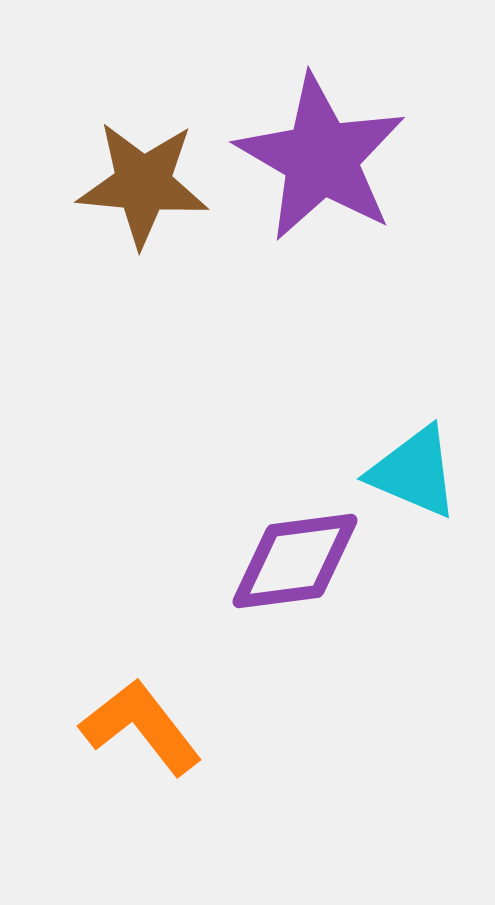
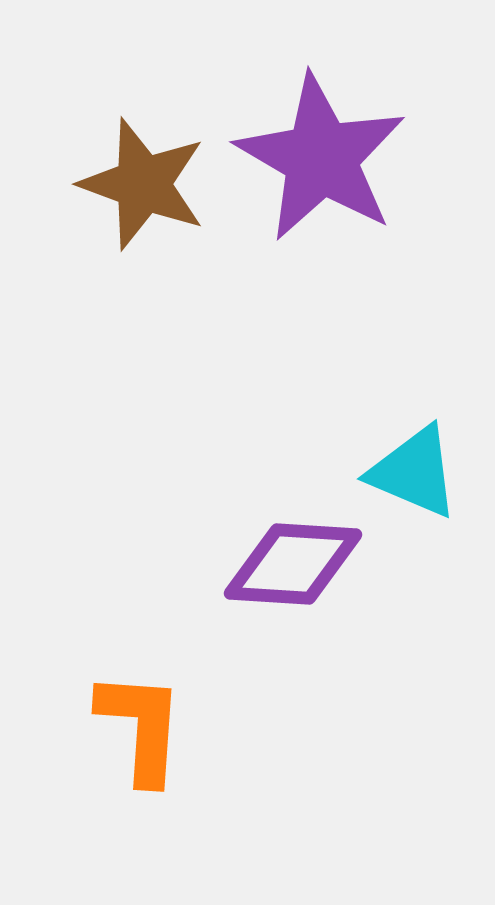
brown star: rotated 15 degrees clockwise
purple diamond: moved 2 px left, 3 px down; rotated 11 degrees clockwise
orange L-shape: rotated 42 degrees clockwise
